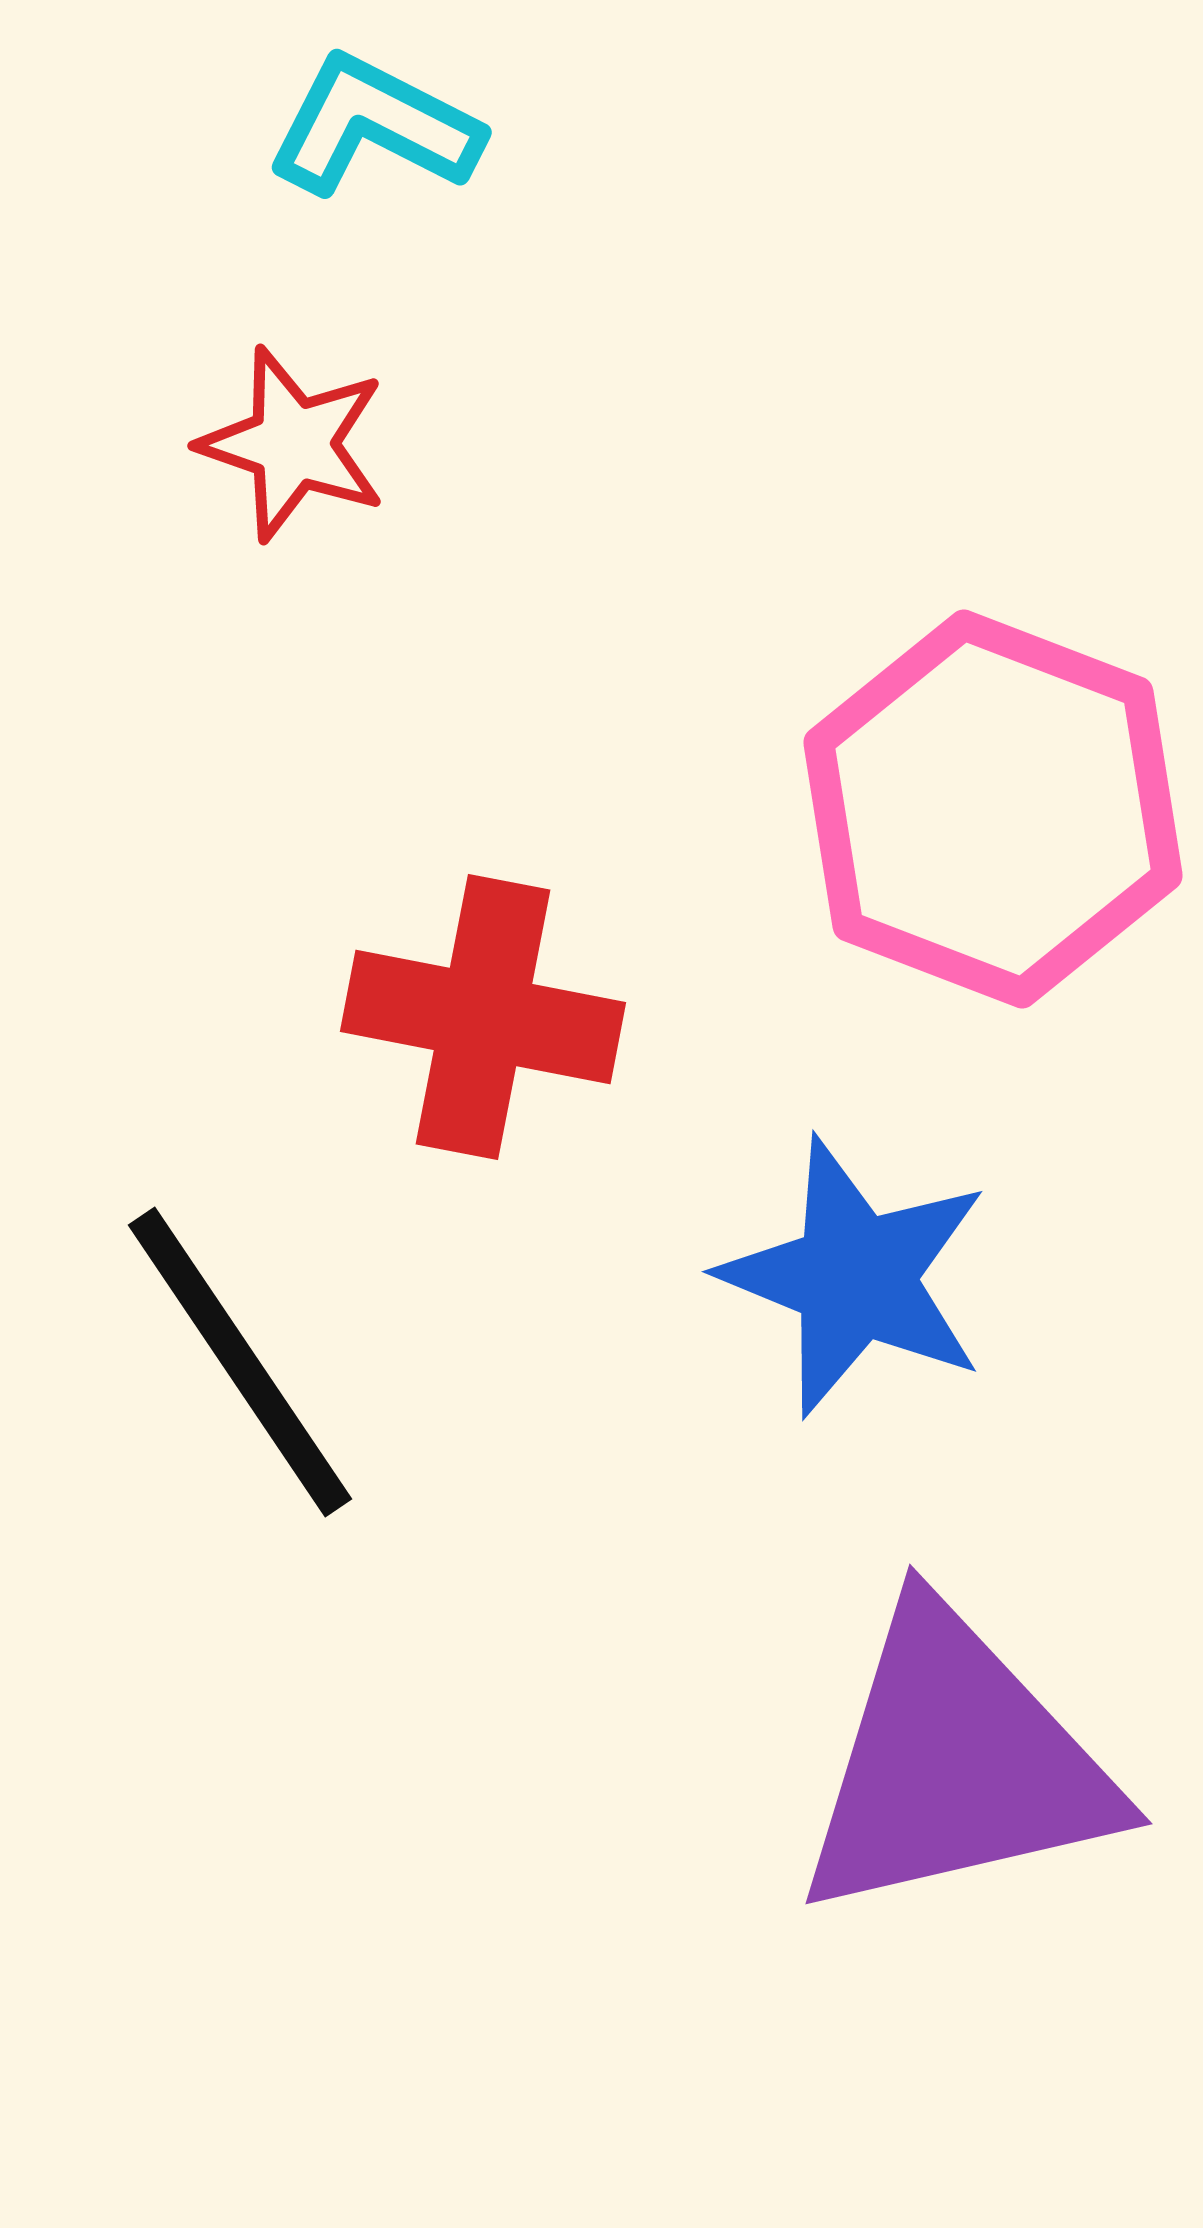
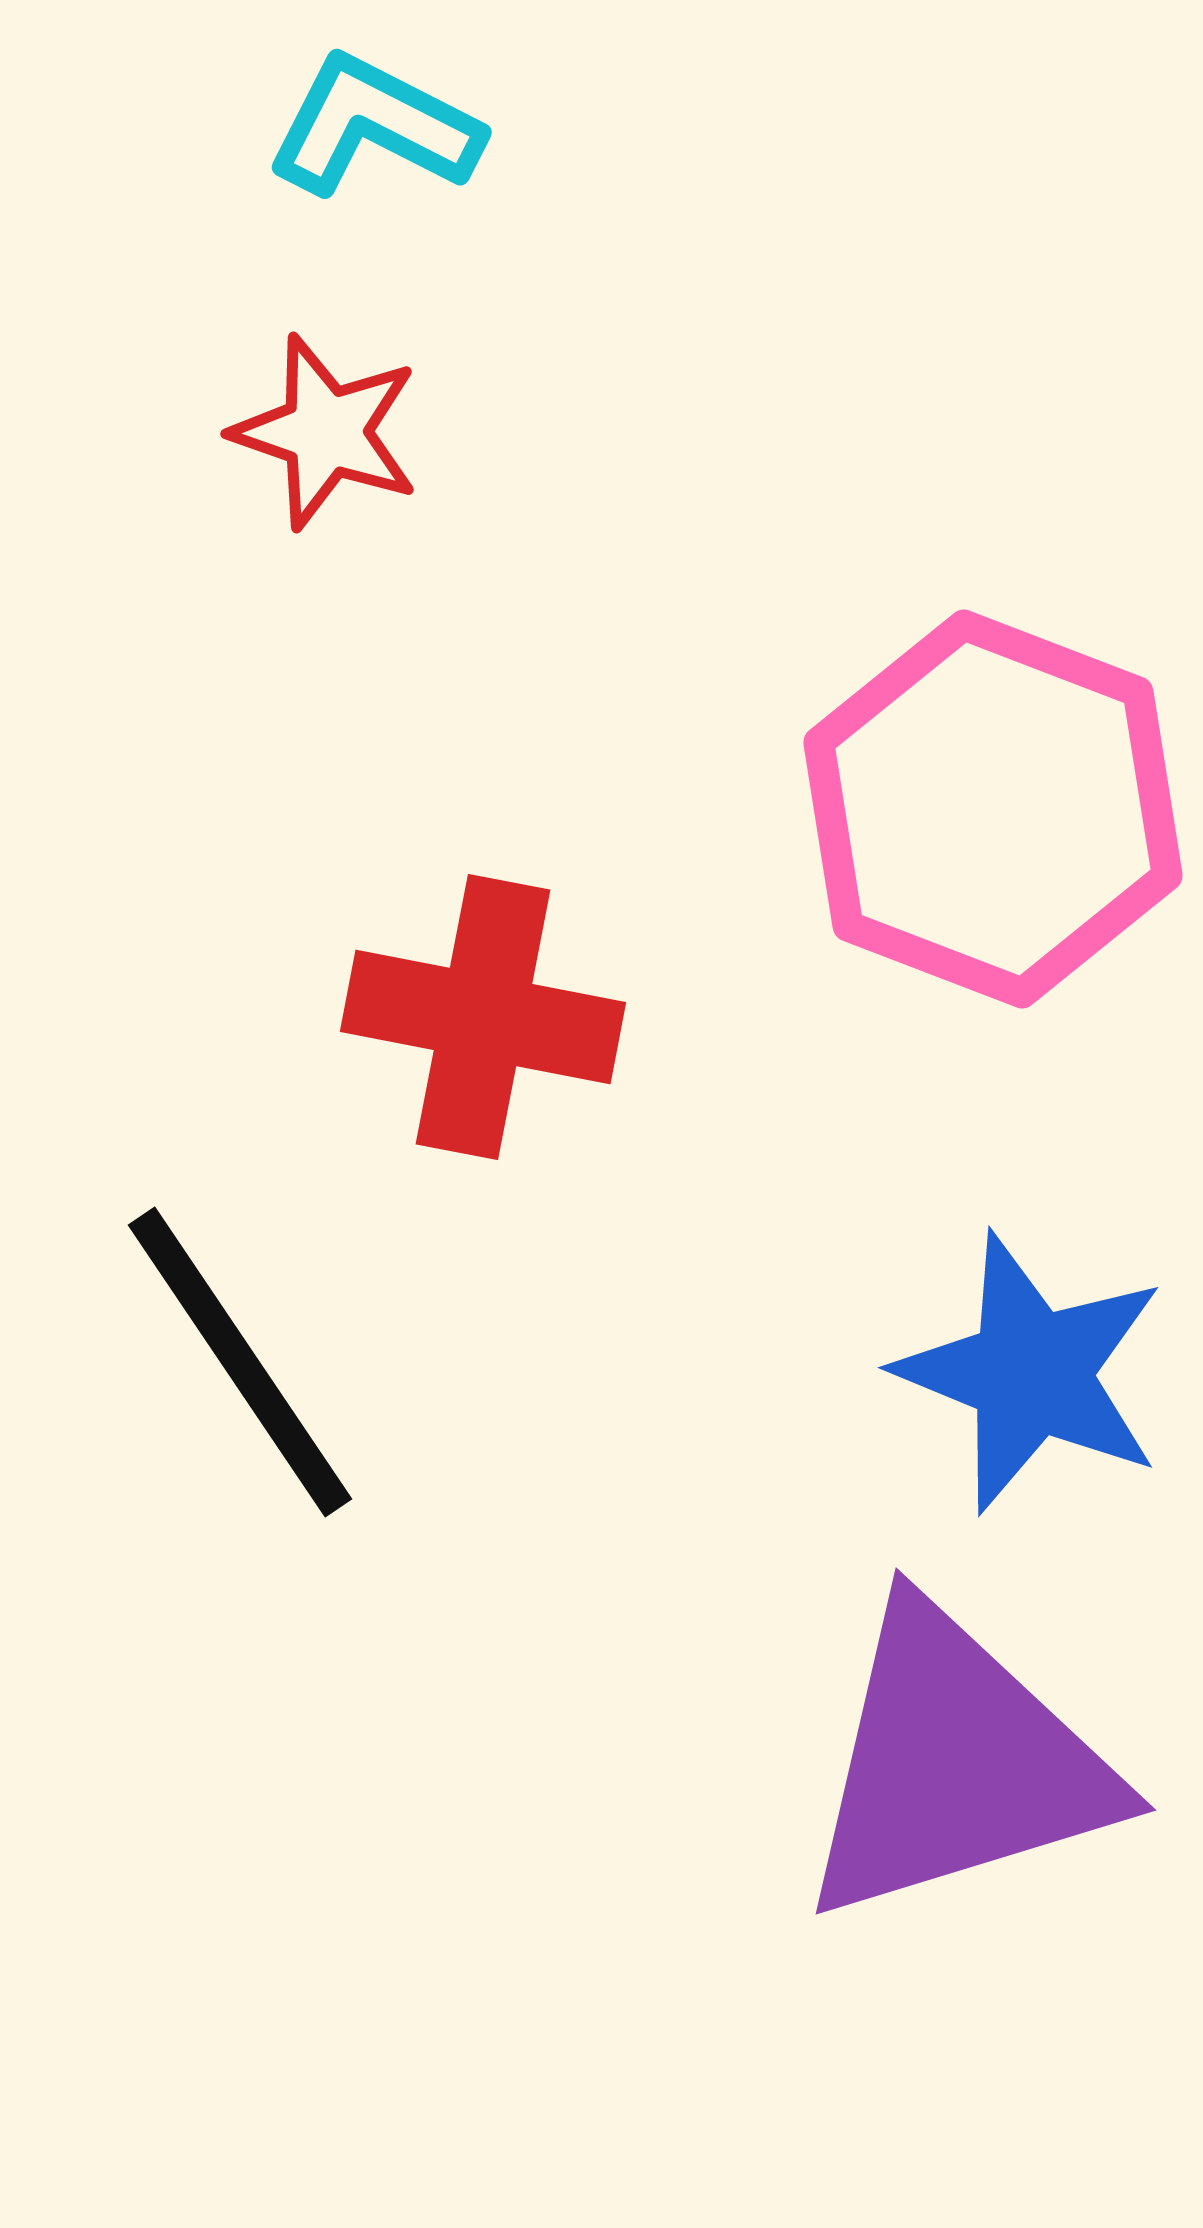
red star: moved 33 px right, 12 px up
blue star: moved 176 px right, 96 px down
purple triangle: rotated 4 degrees counterclockwise
